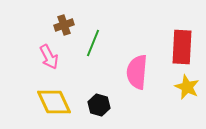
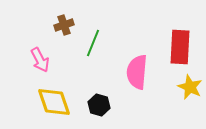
red rectangle: moved 2 px left
pink arrow: moved 9 px left, 3 px down
yellow star: moved 3 px right
yellow diamond: rotated 6 degrees clockwise
